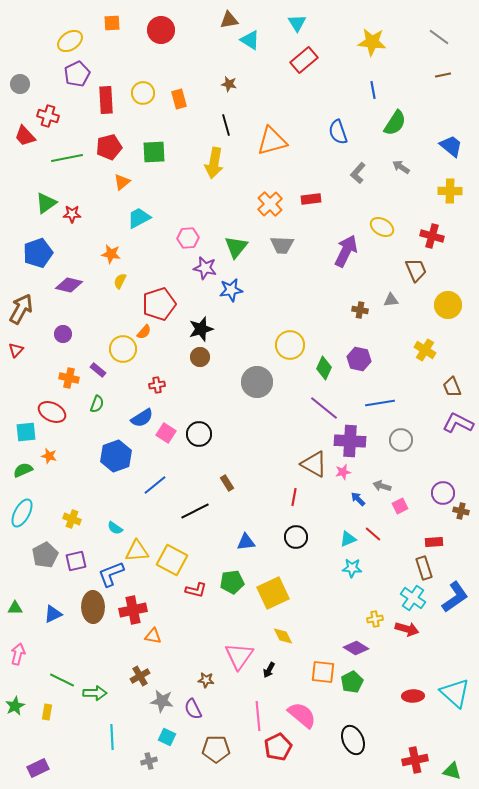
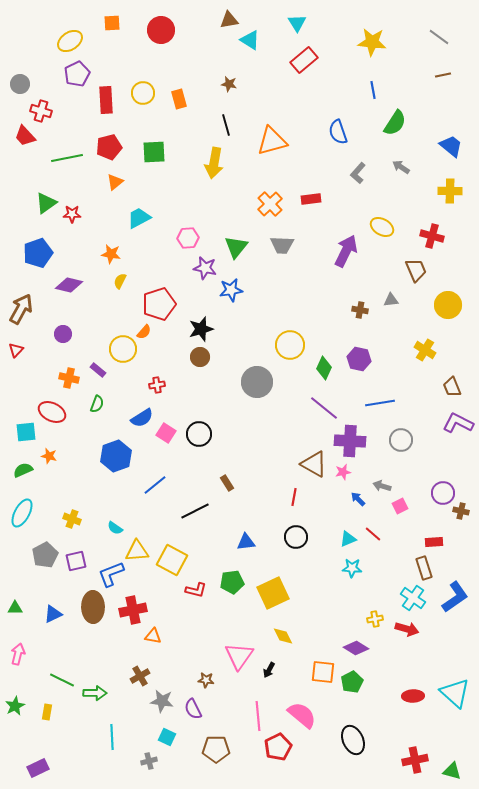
red cross at (48, 116): moved 7 px left, 5 px up
orange triangle at (122, 182): moved 7 px left
